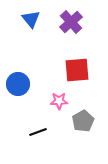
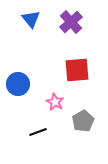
pink star: moved 4 px left, 1 px down; rotated 30 degrees clockwise
